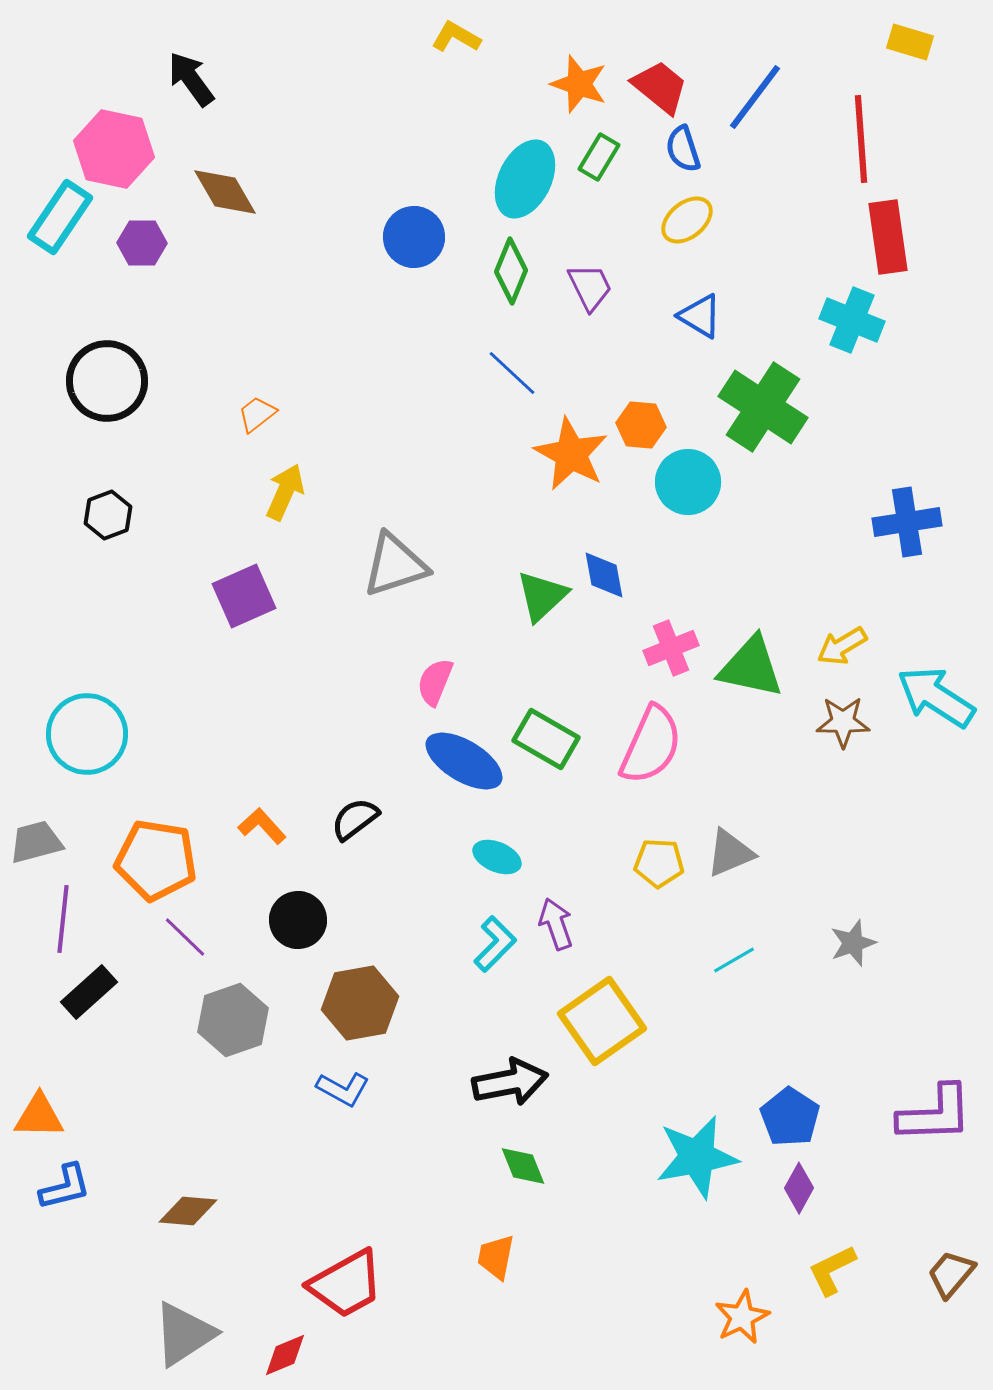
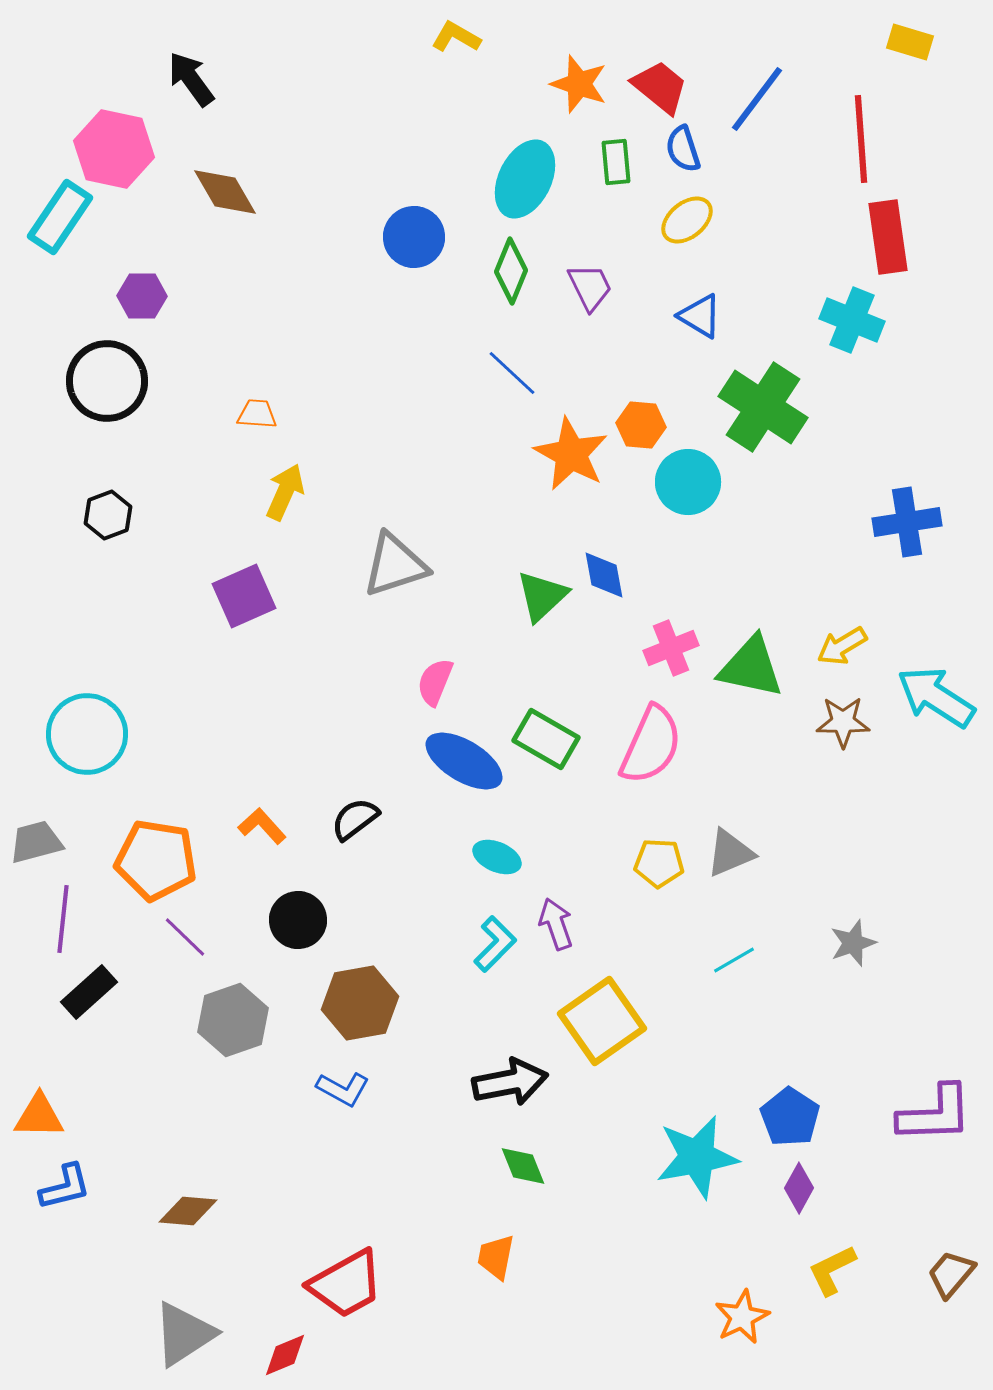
blue line at (755, 97): moved 2 px right, 2 px down
green rectangle at (599, 157): moved 17 px right, 5 px down; rotated 36 degrees counterclockwise
purple hexagon at (142, 243): moved 53 px down
orange trapezoid at (257, 414): rotated 42 degrees clockwise
